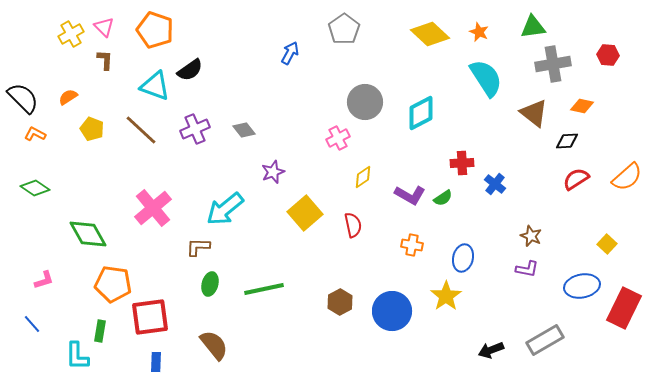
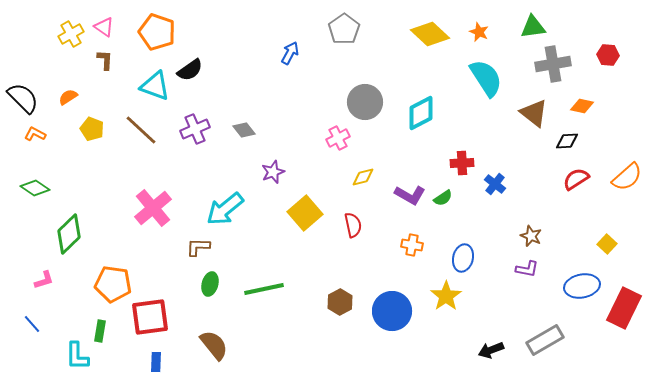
pink triangle at (104, 27): rotated 10 degrees counterclockwise
orange pentagon at (155, 30): moved 2 px right, 2 px down
yellow diamond at (363, 177): rotated 20 degrees clockwise
green diamond at (88, 234): moved 19 px left; rotated 75 degrees clockwise
